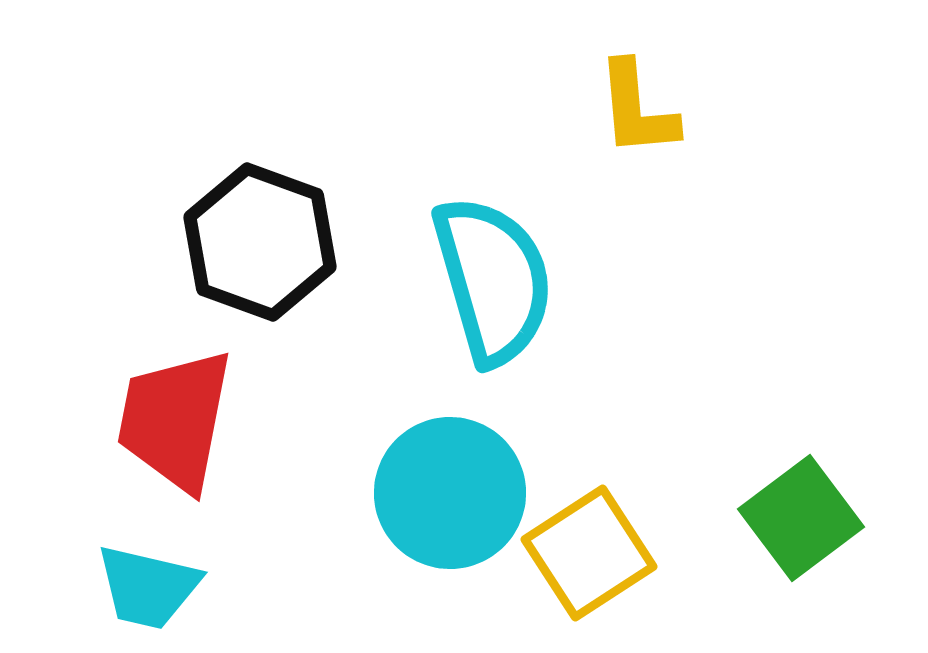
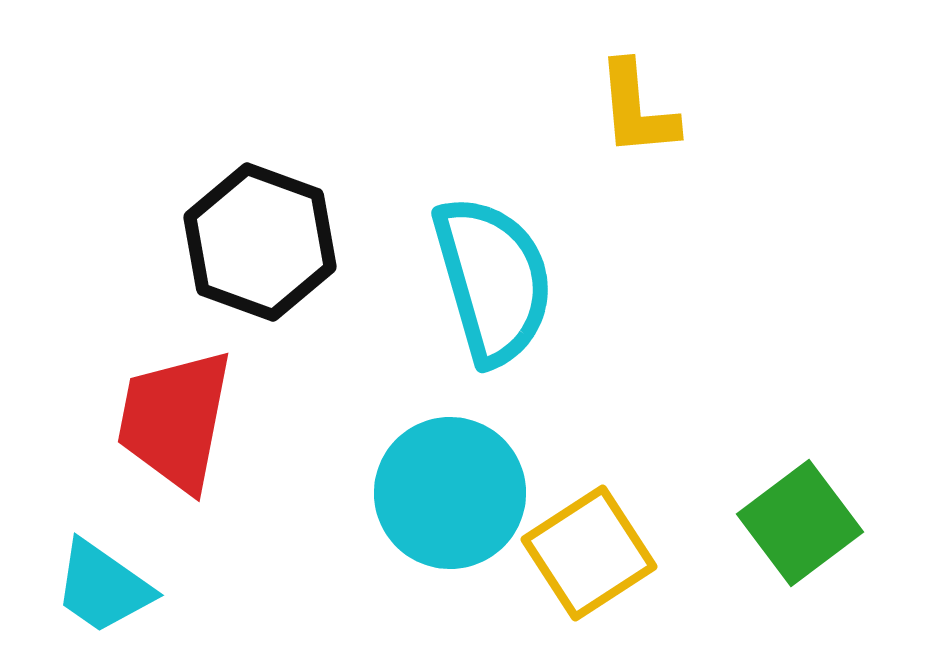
green square: moved 1 px left, 5 px down
cyan trapezoid: moved 45 px left; rotated 22 degrees clockwise
